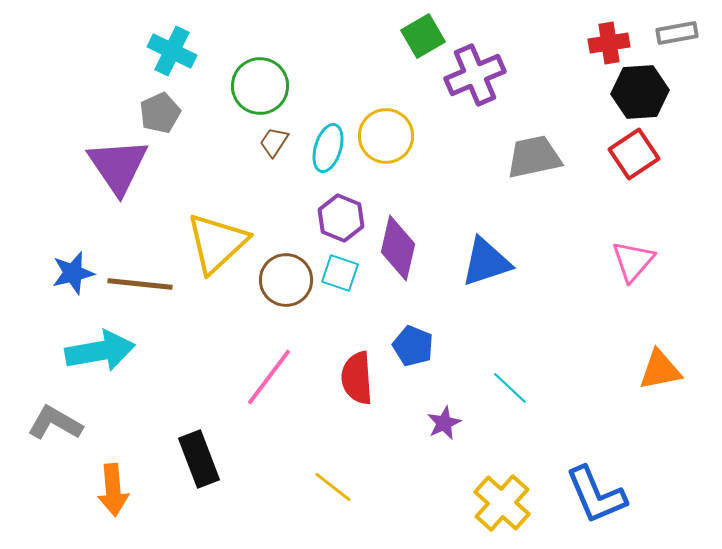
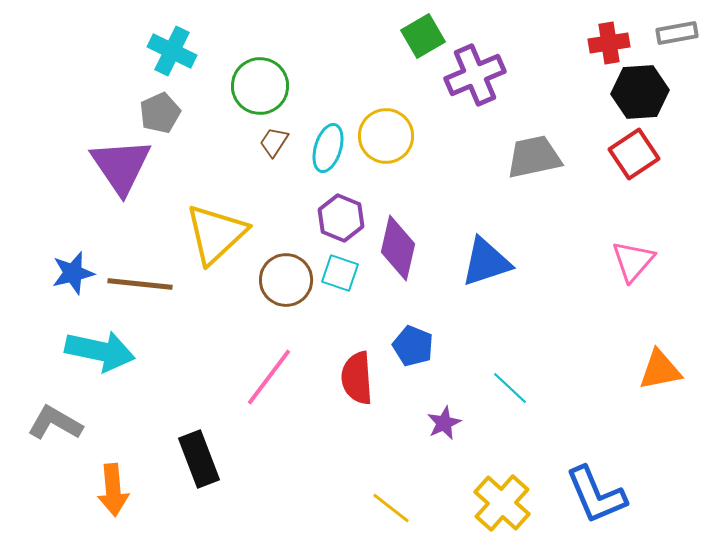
purple triangle: moved 3 px right
yellow triangle: moved 1 px left, 9 px up
cyan arrow: rotated 22 degrees clockwise
yellow line: moved 58 px right, 21 px down
